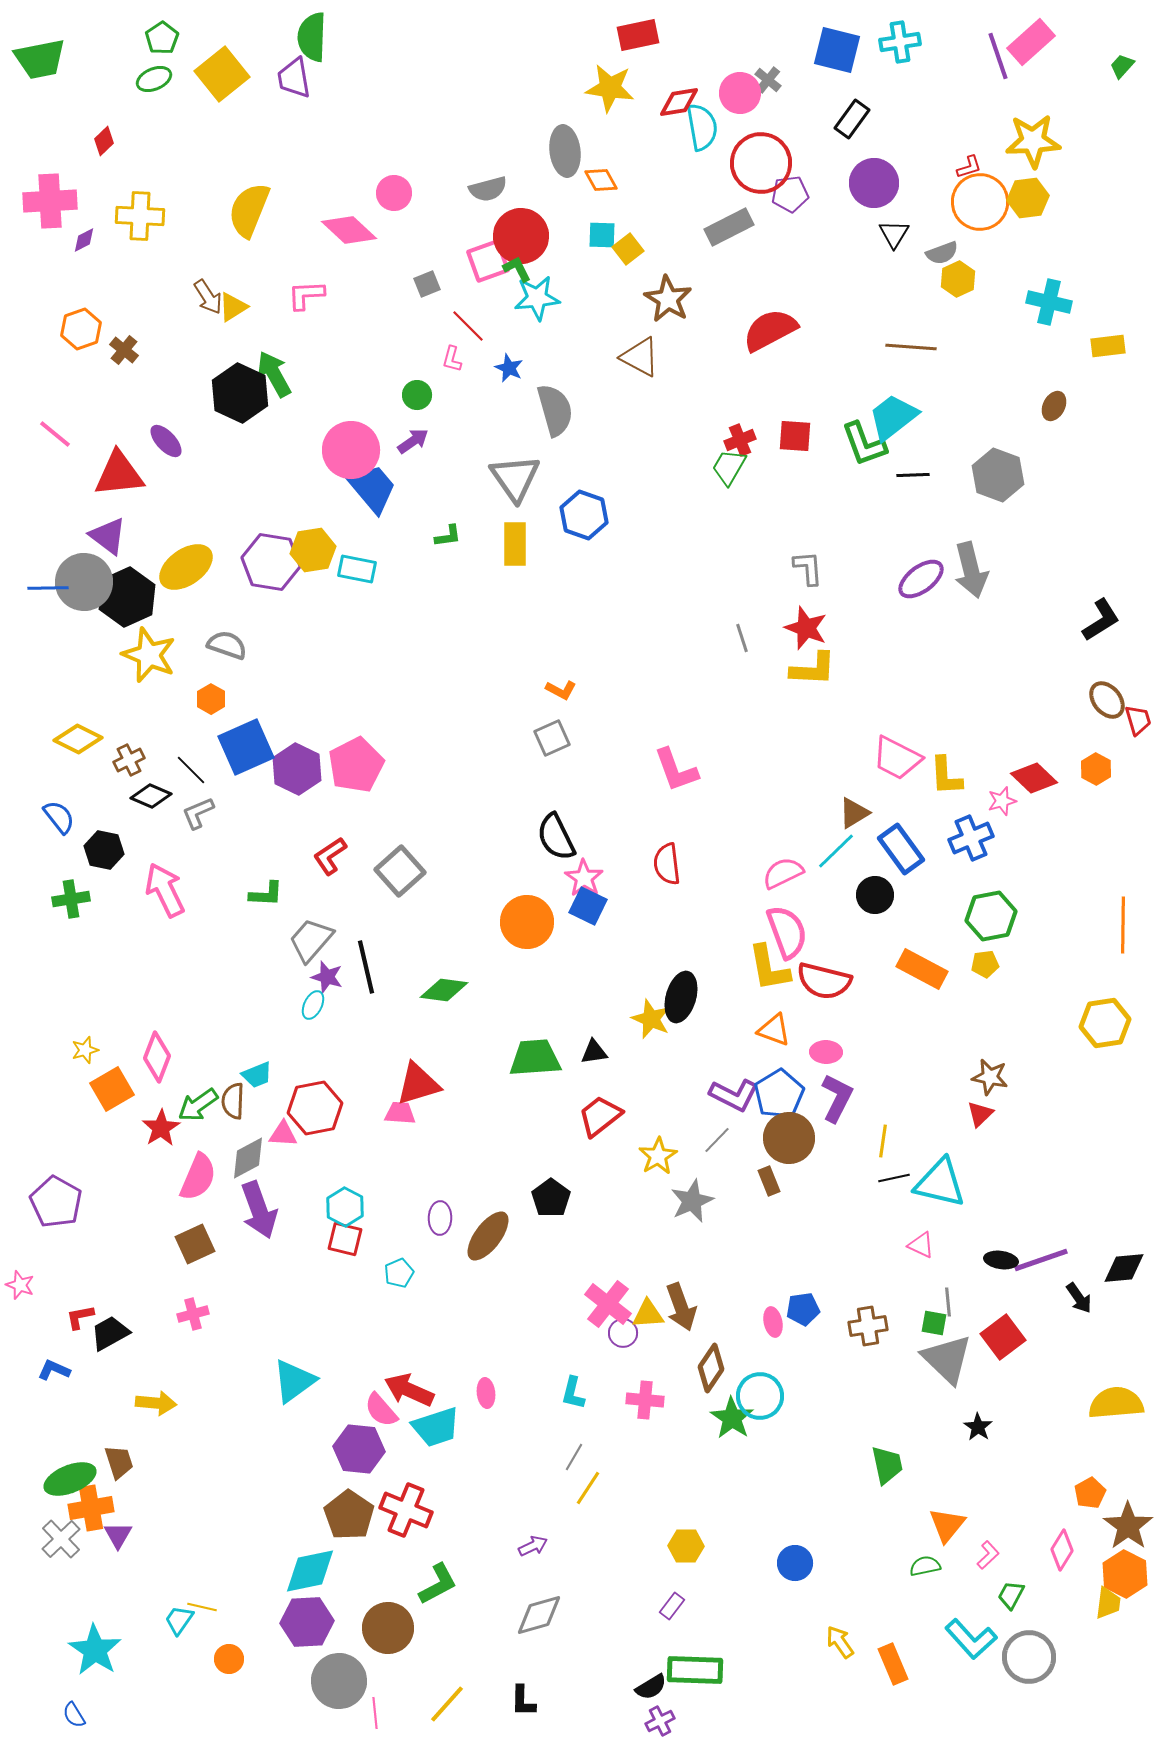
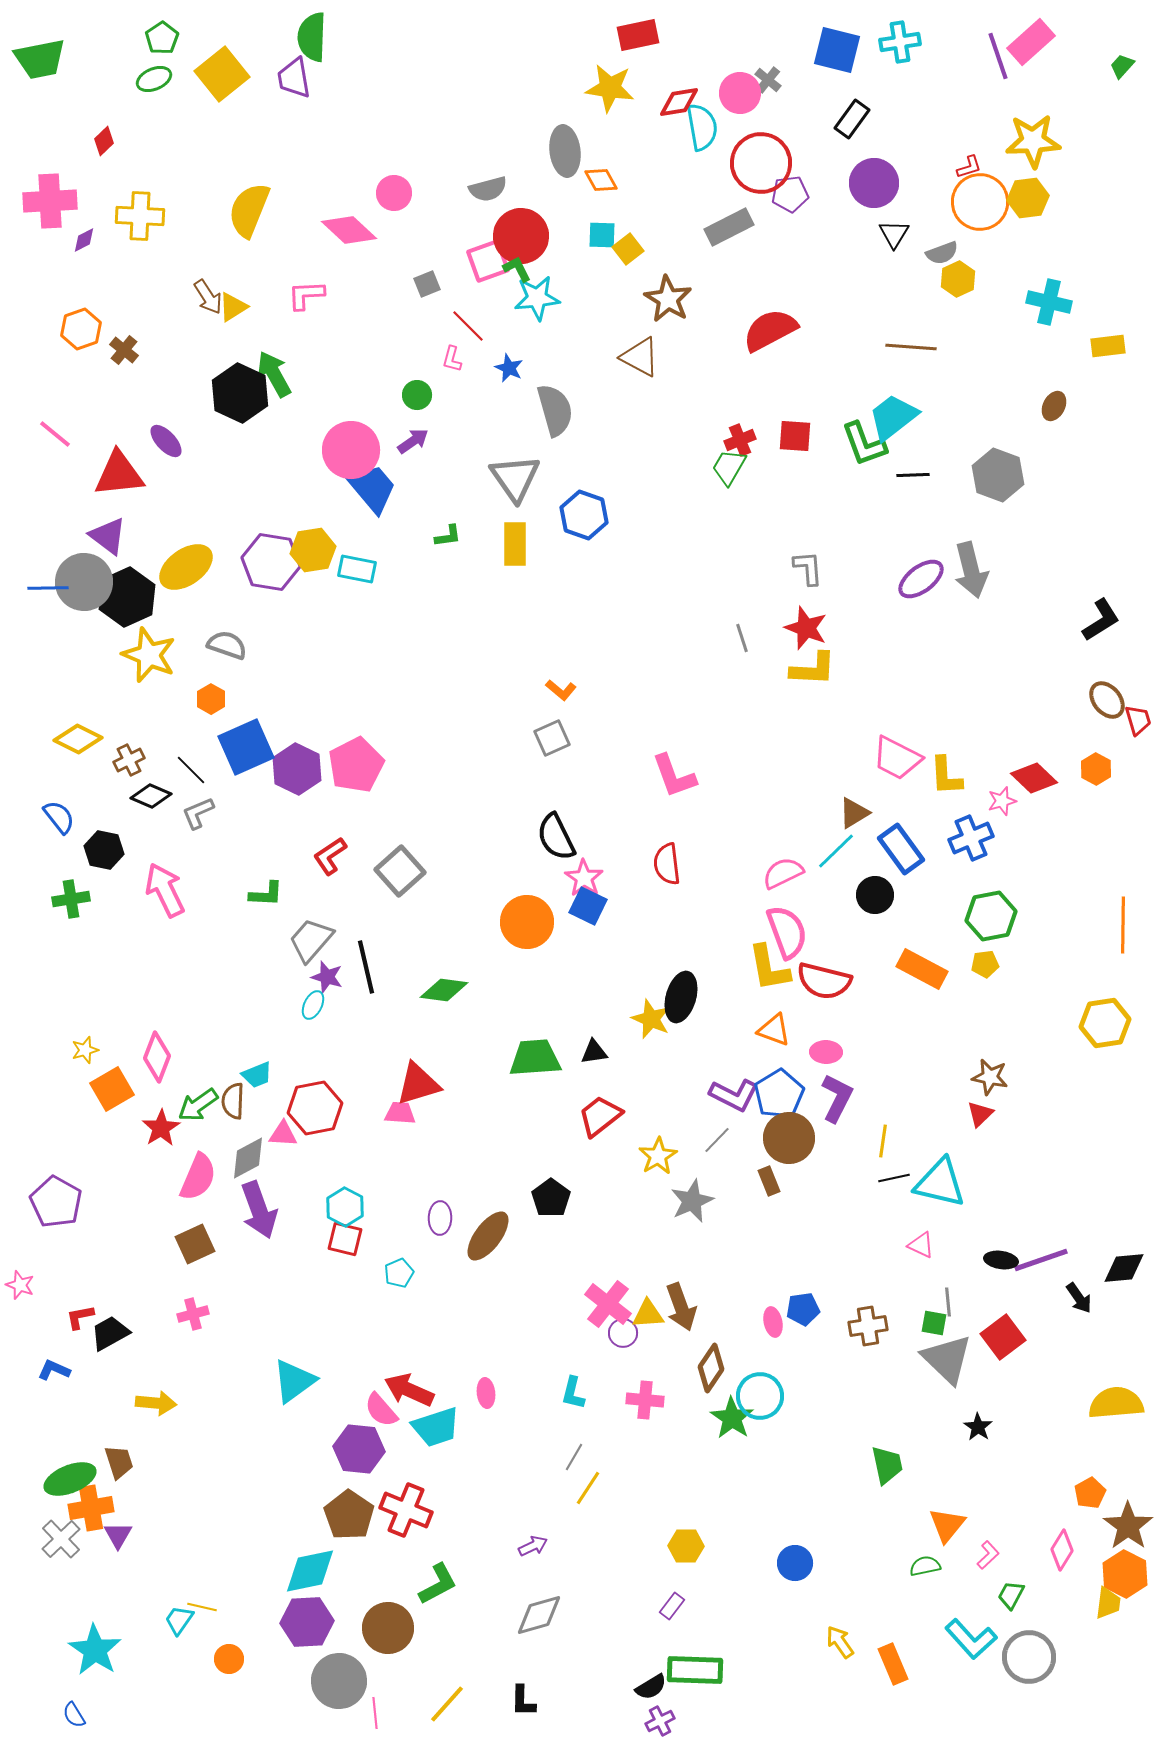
orange L-shape at (561, 690): rotated 12 degrees clockwise
pink L-shape at (676, 770): moved 2 px left, 6 px down
